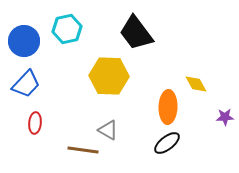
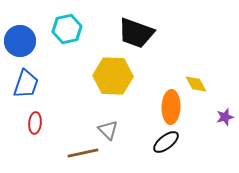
black trapezoid: rotated 33 degrees counterclockwise
blue circle: moved 4 px left
yellow hexagon: moved 4 px right
blue trapezoid: rotated 24 degrees counterclockwise
orange ellipse: moved 3 px right
purple star: rotated 12 degrees counterclockwise
gray triangle: rotated 15 degrees clockwise
black ellipse: moved 1 px left, 1 px up
brown line: moved 3 px down; rotated 20 degrees counterclockwise
